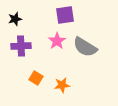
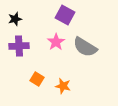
purple square: rotated 36 degrees clockwise
pink star: moved 1 px left, 1 px down
purple cross: moved 2 px left
orange square: moved 1 px right, 1 px down
orange star: moved 1 px right, 1 px down; rotated 21 degrees clockwise
